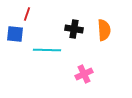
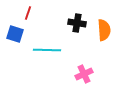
red line: moved 1 px right, 1 px up
black cross: moved 3 px right, 6 px up
blue square: rotated 12 degrees clockwise
